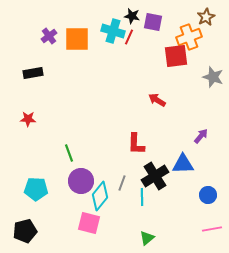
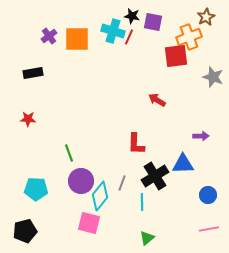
purple arrow: rotated 49 degrees clockwise
cyan line: moved 5 px down
pink line: moved 3 px left
